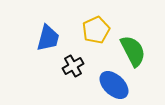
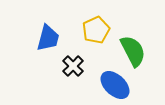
black cross: rotated 15 degrees counterclockwise
blue ellipse: moved 1 px right
